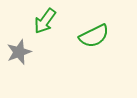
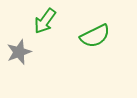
green semicircle: moved 1 px right
